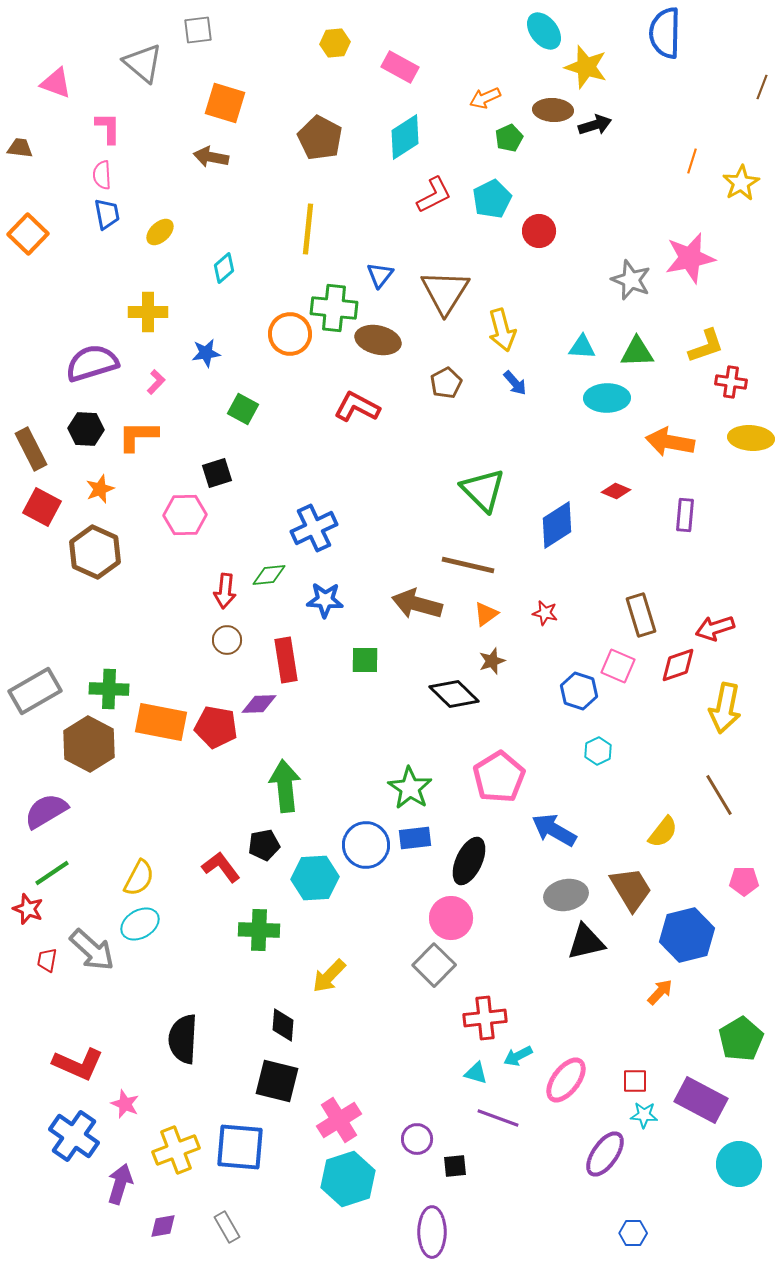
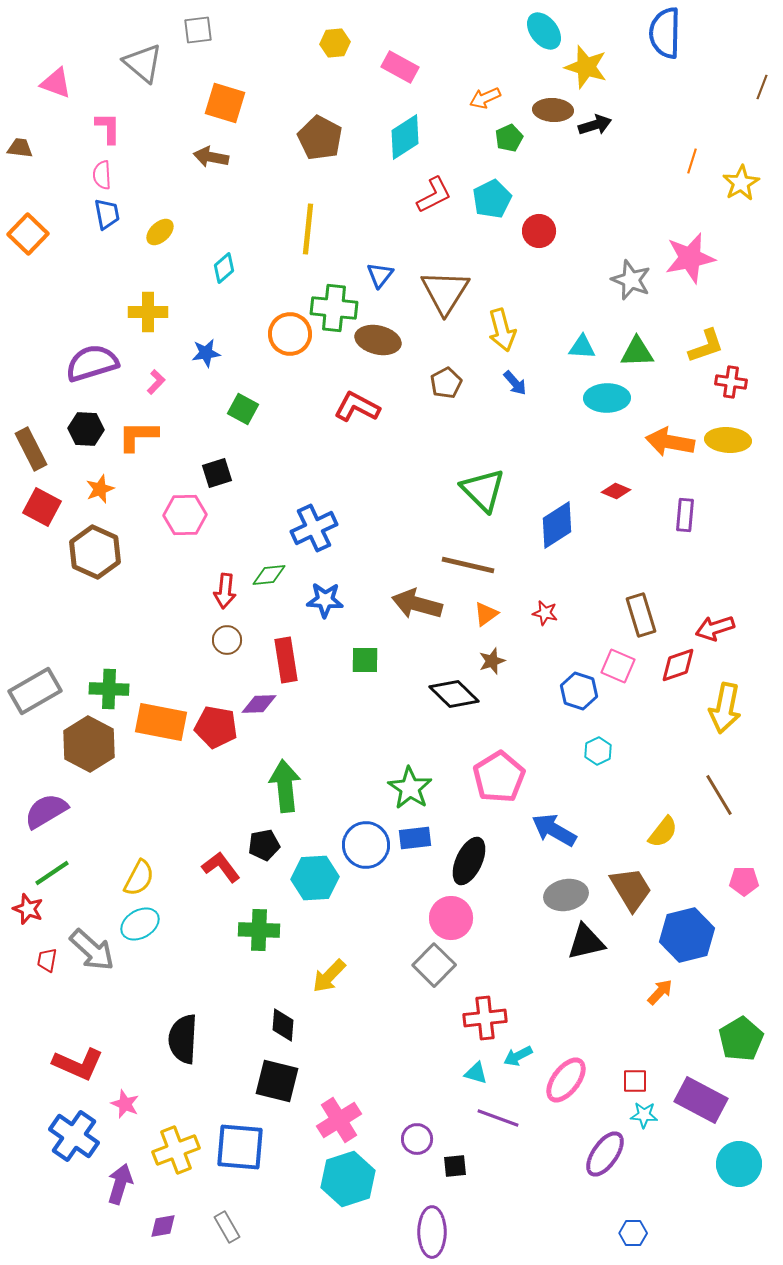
yellow ellipse at (751, 438): moved 23 px left, 2 px down
